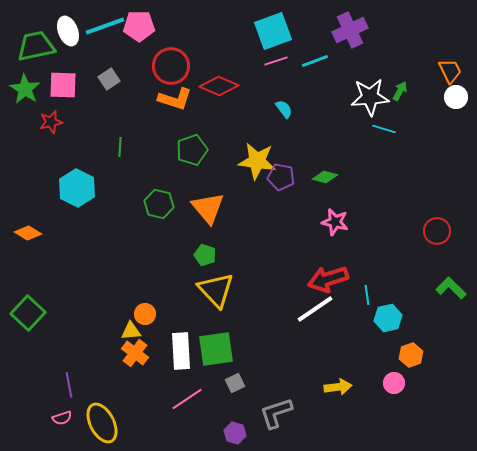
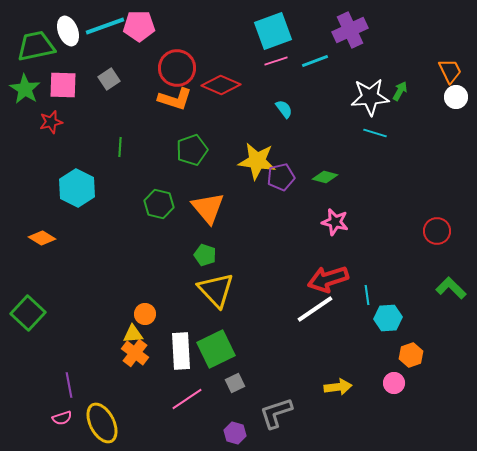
red circle at (171, 66): moved 6 px right, 2 px down
red diamond at (219, 86): moved 2 px right, 1 px up
cyan line at (384, 129): moved 9 px left, 4 px down
purple pentagon at (281, 177): rotated 24 degrees counterclockwise
orange diamond at (28, 233): moved 14 px right, 5 px down
cyan hexagon at (388, 318): rotated 8 degrees clockwise
yellow triangle at (131, 331): moved 2 px right, 3 px down
green square at (216, 349): rotated 18 degrees counterclockwise
